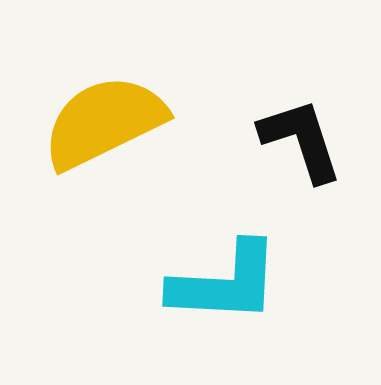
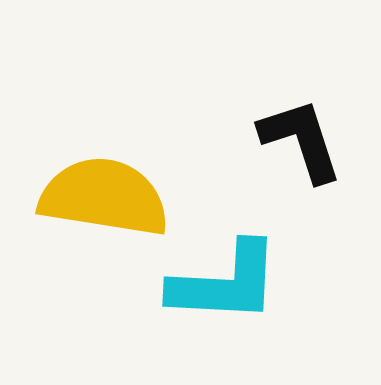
yellow semicircle: moved 75 px down; rotated 35 degrees clockwise
